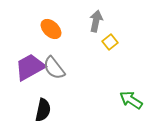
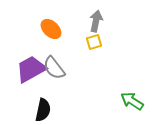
yellow square: moved 16 px left; rotated 21 degrees clockwise
purple trapezoid: moved 1 px right, 2 px down
green arrow: moved 1 px right, 1 px down
